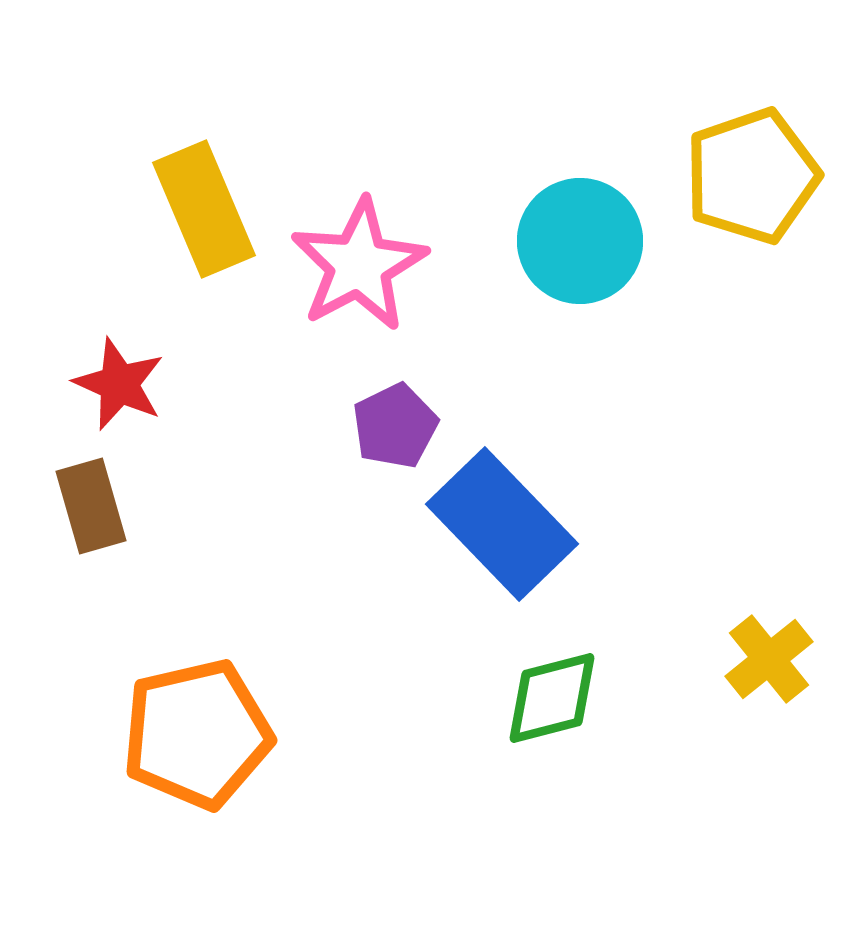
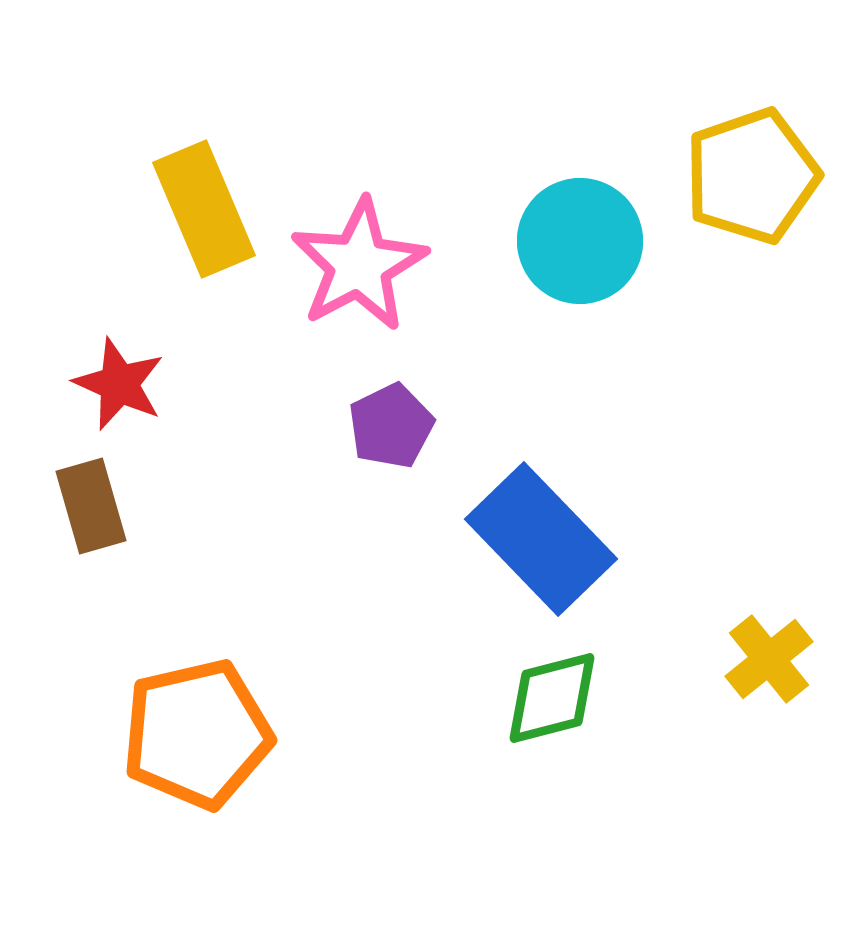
purple pentagon: moved 4 px left
blue rectangle: moved 39 px right, 15 px down
